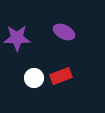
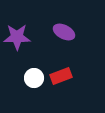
purple star: moved 1 px up
